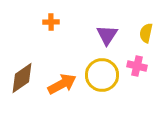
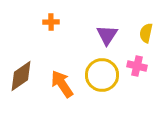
brown diamond: moved 1 px left, 2 px up
orange arrow: rotated 96 degrees counterclockwise
